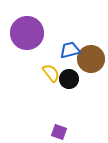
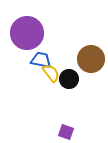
blue trapezoid: moved 29 px left, 10 px down; rotated 25 degrees clockwise
purple square: moved 7 px right
